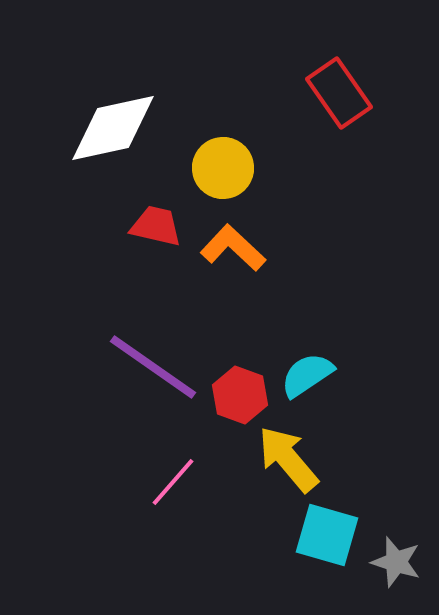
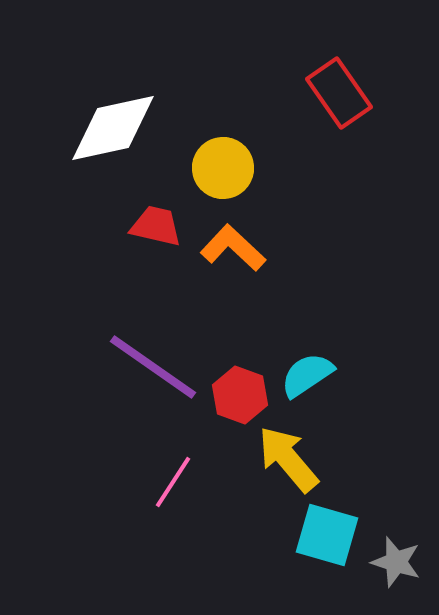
pink line: rotated 8 degrees counterclockwise
